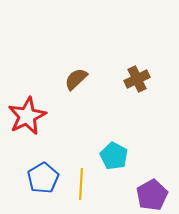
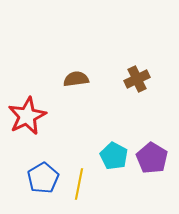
brown semicircle: rotated 35 degrees clockwise
yellow line: moved 2 px left; rotated 8 degrees clockwise
purple pentagon: moved 37 px up; rotated 12 degrees counterclockwise
